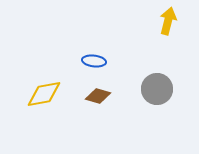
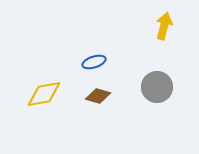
yellow arrow: moved 4 px left, 5 px down
blue ellipse: moved 1 px down; rotated 25 degrees counterclockwise
gray circle: moved 2 px up
